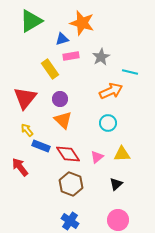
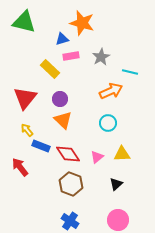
green triangle: moved 7 px left, 1 px down; rotated 45 degrees clockwise
yellow rectangle: rotated 12 degrees counterclockwise
